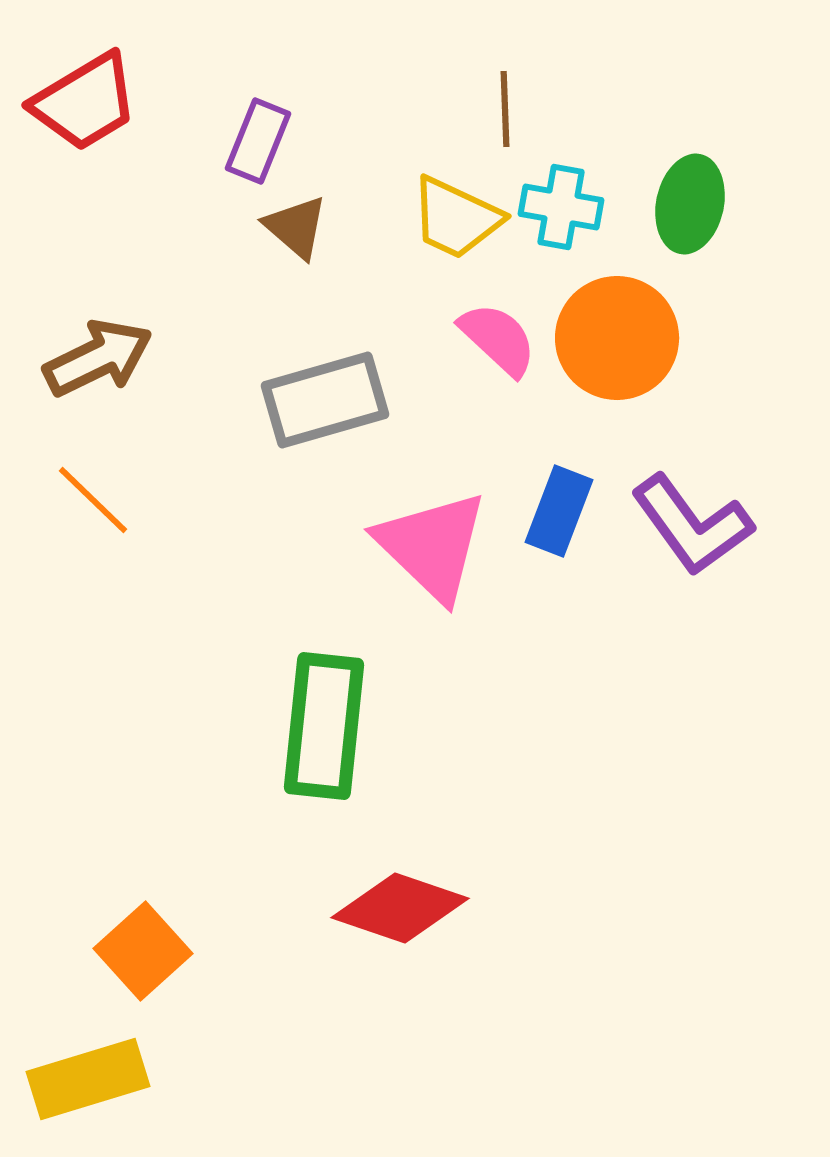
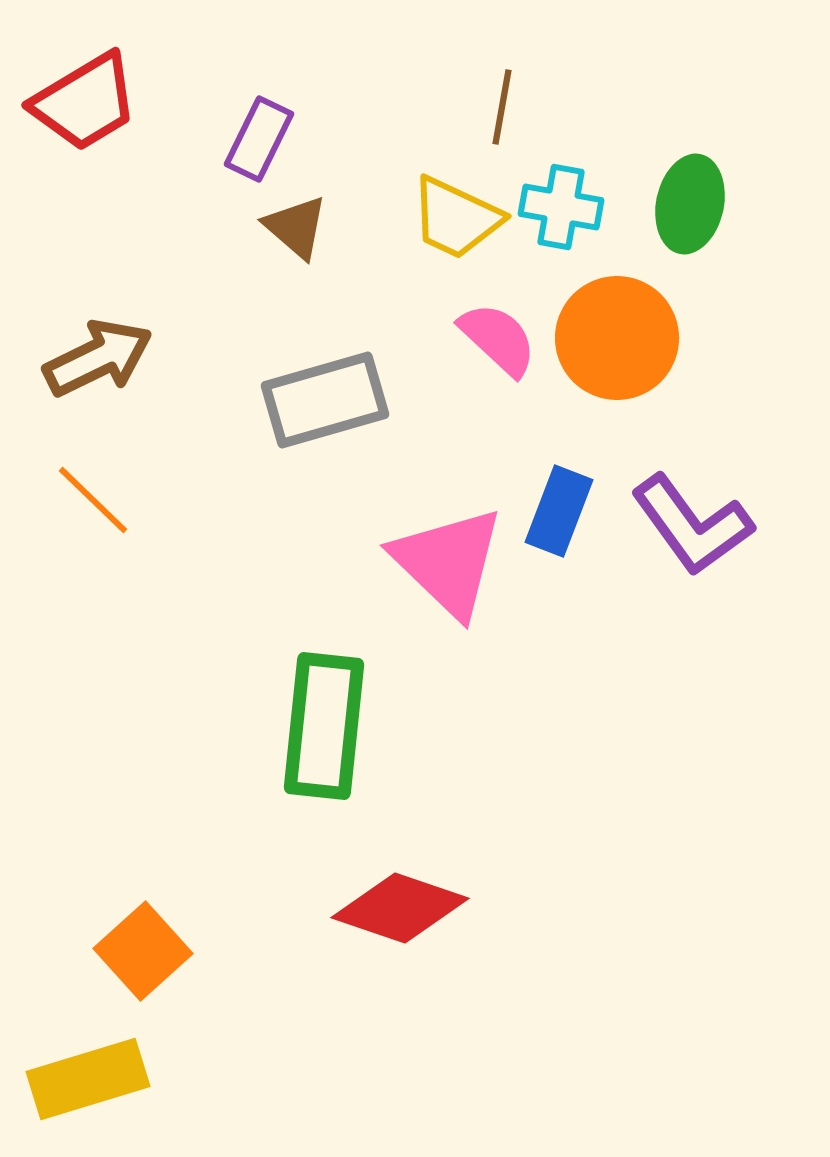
brown line: moved 3 px left, 2 px up; rotated 12 degrees clockwise
purple rectangle: moved 1 px right, 2 px up; rotated 4 degrees clockwise
pink triangle: moved 16 px right, 16 px down
